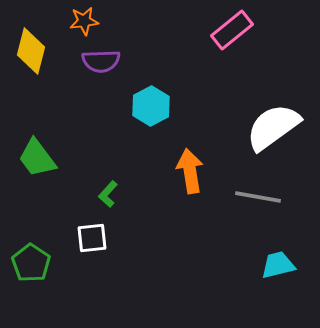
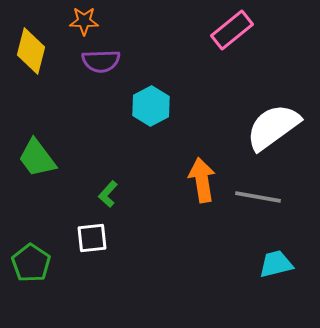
orange star: rotated 8 degrees clockwise
orange arrow: moved 12 px right, 9 px down
cyan trapezoid: moved 2 px left, 1 px up
